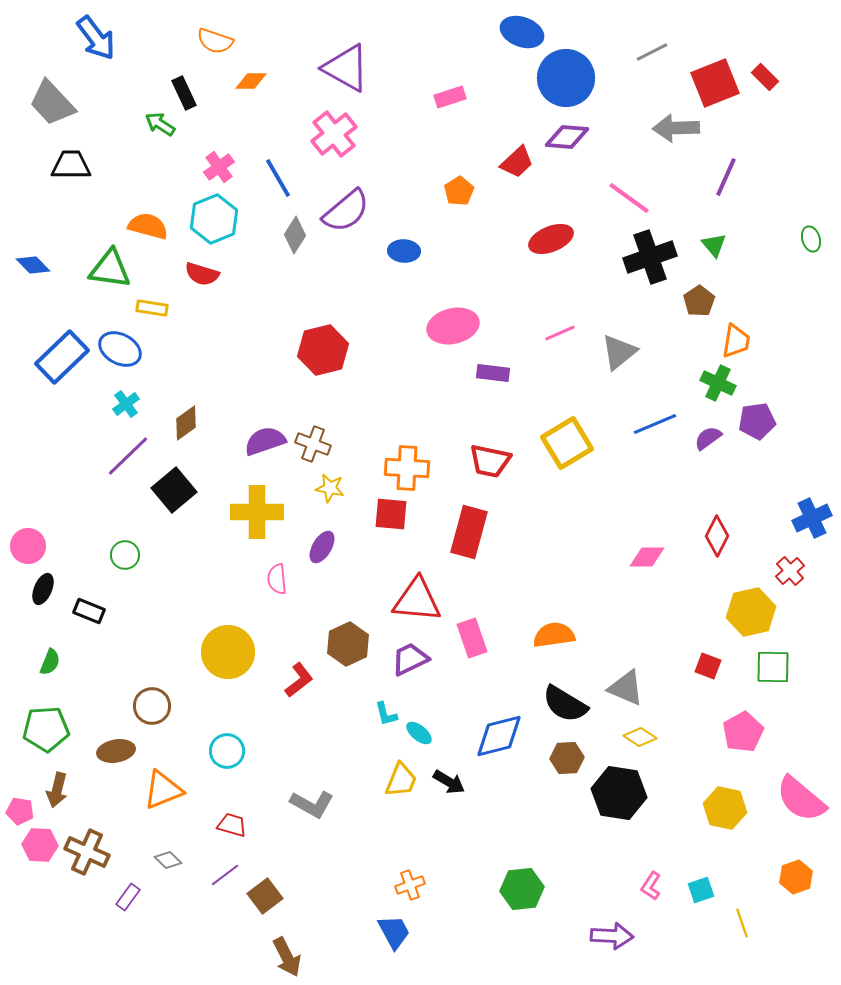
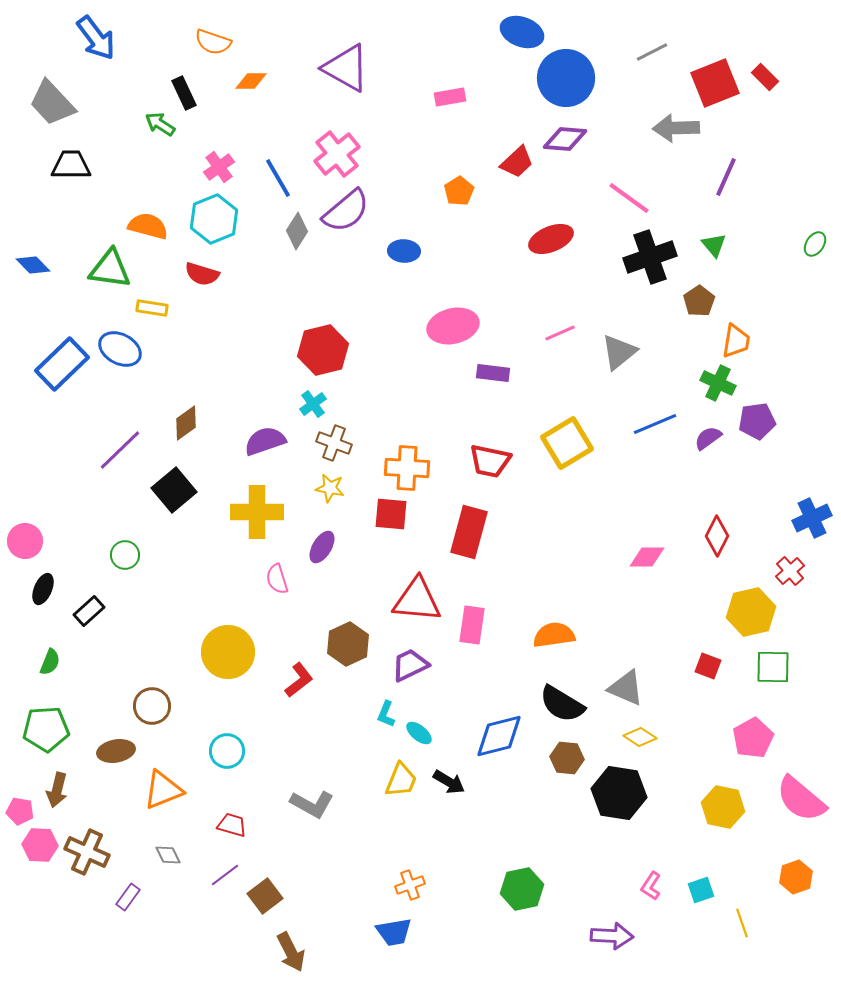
orange semicircle at (215, 41): moved 2 px left, 1 px down
pink rectangle at (450, 97): rotated 8 degrees clockwise
pink cross at (334, 134): moved 3 px right, 20 px down
purple diamond at (567, 137): moved 2 px left, 2 px down
gray diamond at (295, 235): moved 2 px right, 4 px up
green ellipse at (811, 239): moved 4 px right, 5 px down; rotated 50 degrees clockwise
blue rectangle at (62, 357): moved 7 px down
cyan cross at (126, 404): moved 187 px right
brown cross at (313, 444): moved 21 px right, 1 px up
purple line at (128, 456): moved 8 px left, 6 px up
pink circle at (28, 546): moved 3 px left, 5 px up
pink semicircle at (277, 579): rotated 12 degrees counterclockwise
black rectangle at (89, 611): rotated 64 degrees counterclockwise
pink rectangle at (472, 638): moved 13 px up; rotated 27 degrees clockwise
purple trapezoid at (410, 659): moved 6 px down
black semicircle at (565, 704): moved 3 px left
cyan L-shape at (386, 714): rotated 36 degrees clockwise
pink pentagon at (743, 732): moved 10 px right, 6 px down
brown hexagon at (567, 758): rotated 8 degrees clockwise
yellow hexagon at (725, 808): moved 2 px left, 1 px up
gray diamond at (168, 860): moved 5 px up; rotated 20 degrees clockwise
green hexagon at (522, 889): rotated 6 degrees counterclockwise
blue trapezoid at (394, 932): rotated 108 degrees clockwise
brown arrow at (287, 957): moved 4 px right, 5 px up
